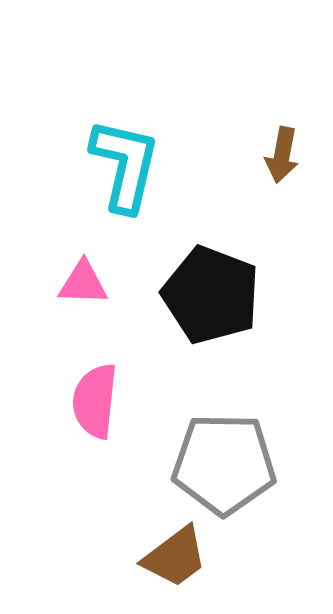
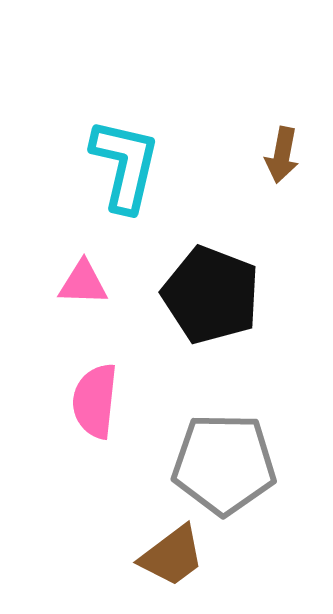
brown trapezoid: moved 3 px left, 1 px up
